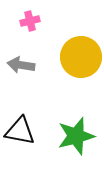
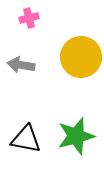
pink cross: moved 1 px left, 3 px up
black triangle: moved 6 px right, 8 px down
